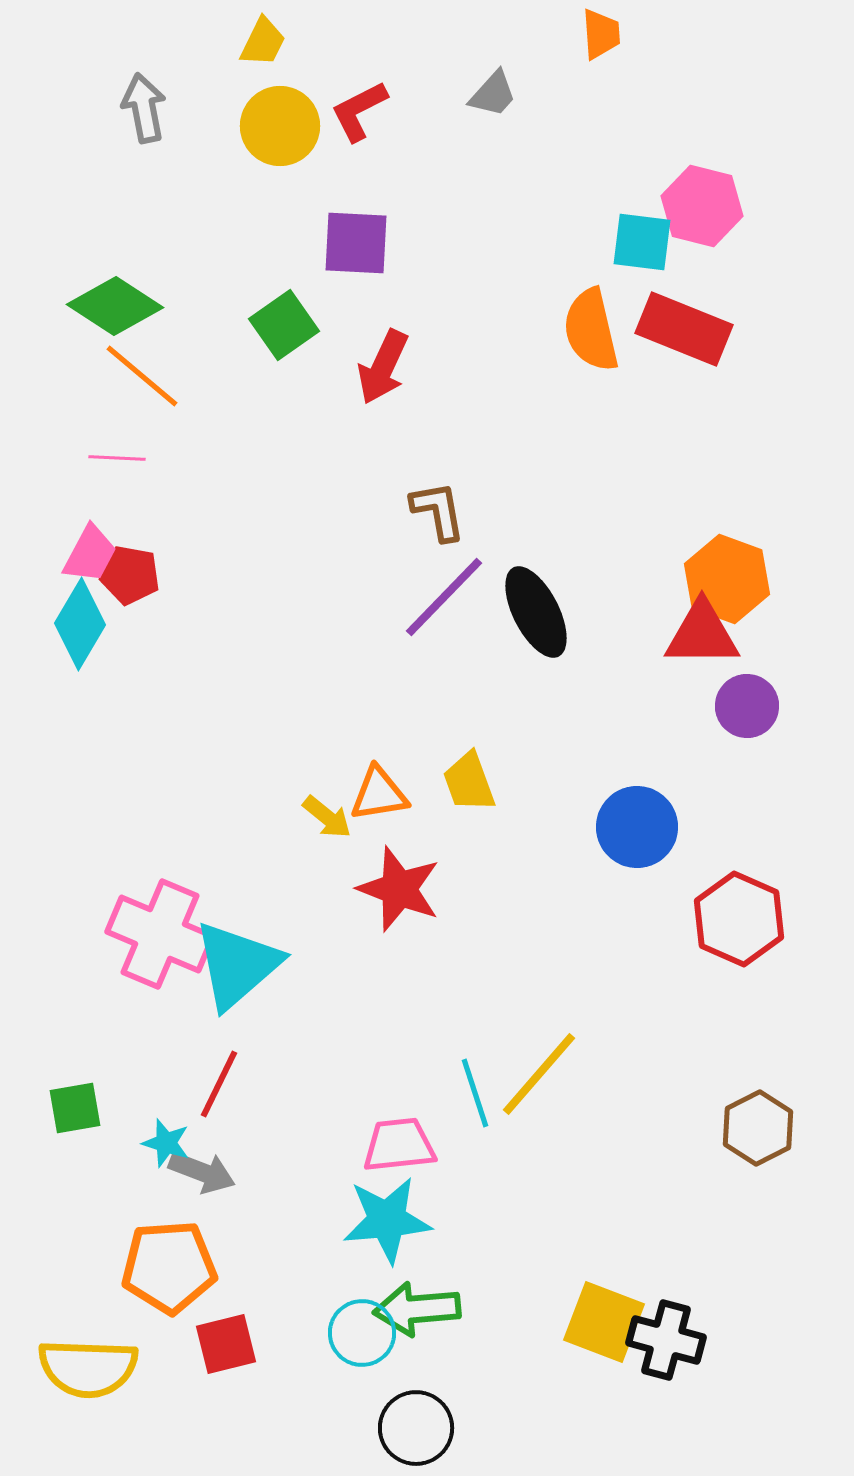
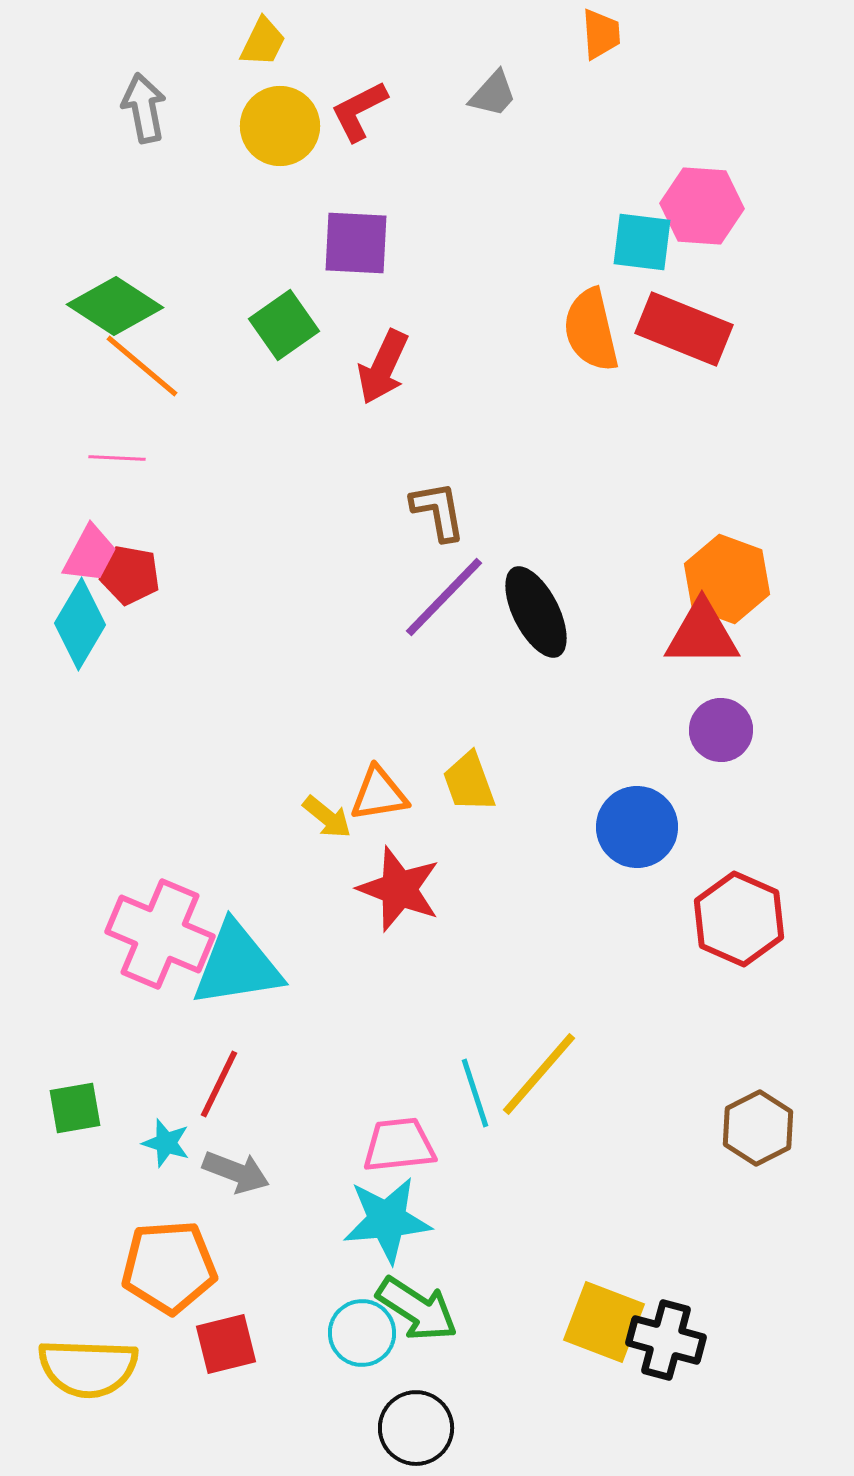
pink hexagon at (702, 206): rotated 10 degrees counterclockwise
orange line at (142, 376): moved 10 px up
purple circle at (747, 706): moved 26 px left, 24 px down
cyan triangle at (237, 965): rotated 32 degrees clockwise
gray arrow at (202, 1172): moved 34 px right
green arrow at (417, 1309): rotated 142 degrees counterclockwise
